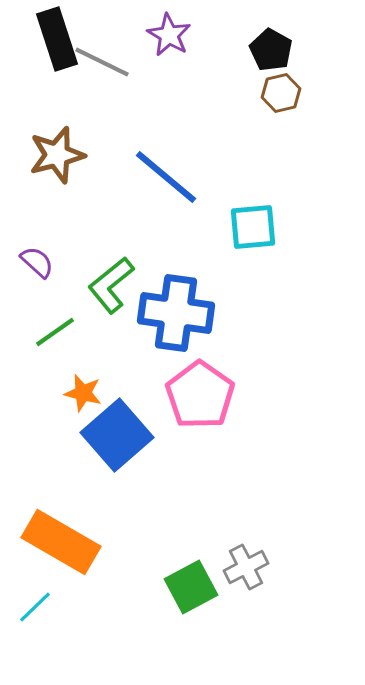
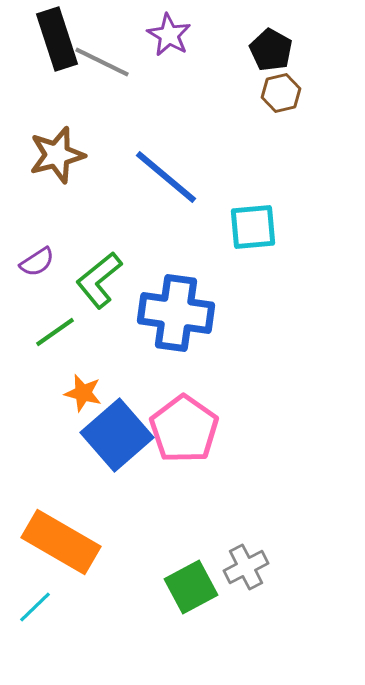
purple semicircle: rotated 105 degrees clockwise
green L-shape: moved 12 px left, 5 px up
pink pentagon: moved 16 px left, 34 px down
